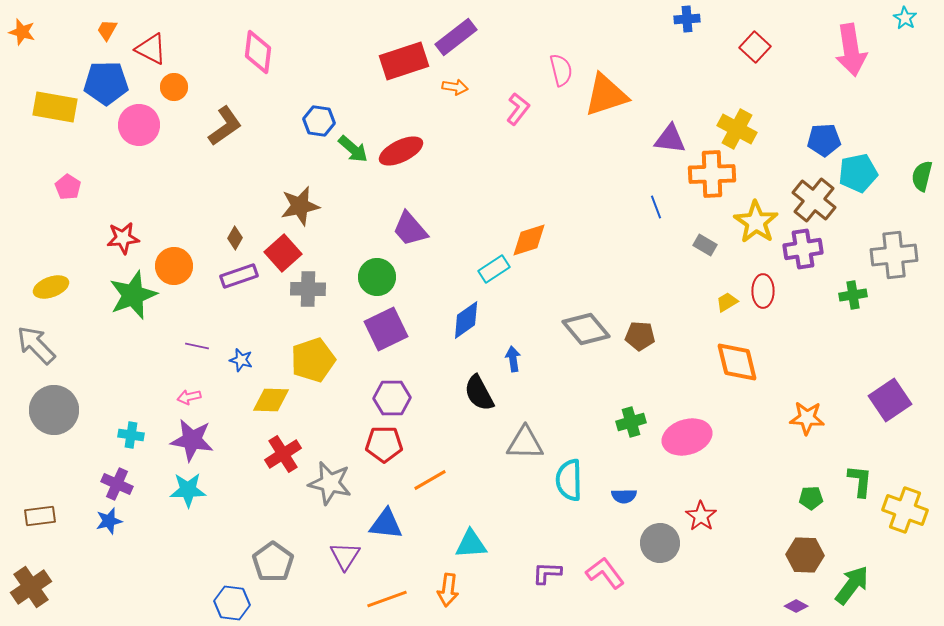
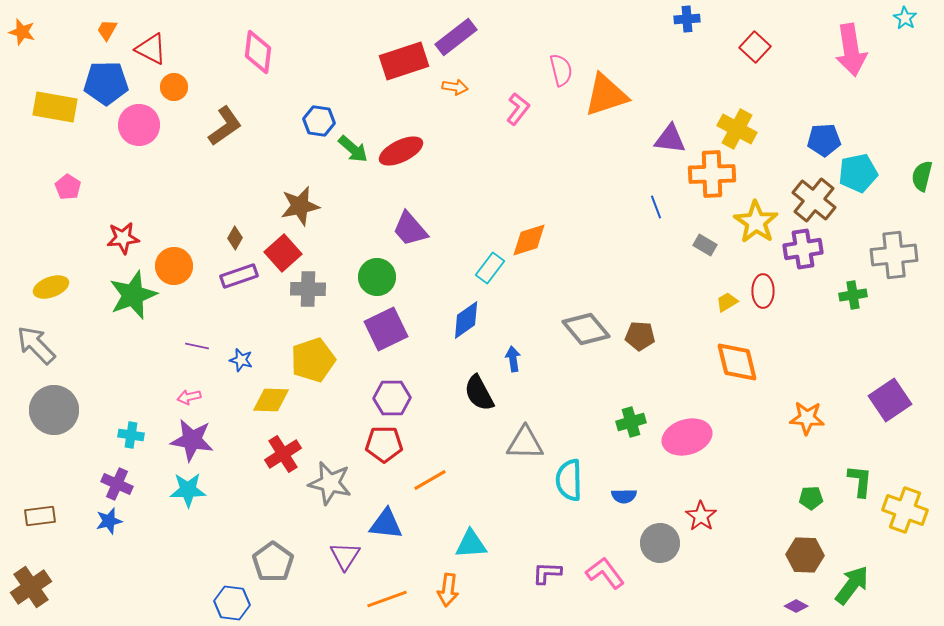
cyan rectangle at (494, 269): moved 4 px left, 1 px up; rotated 20 degrees counterclockwise
